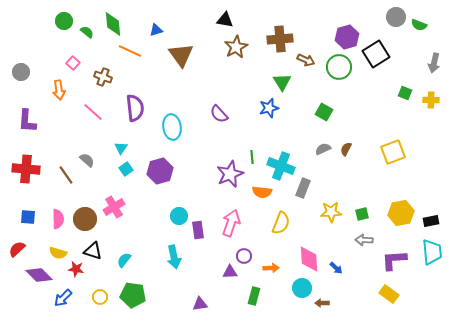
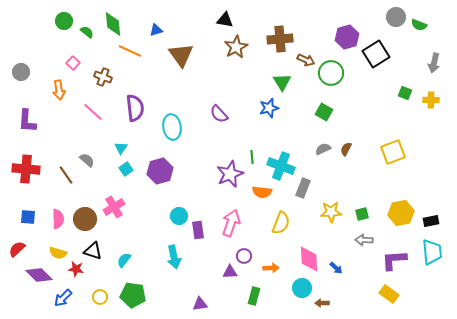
green circle at (339, 67): moved 8 px left, 6 px down
